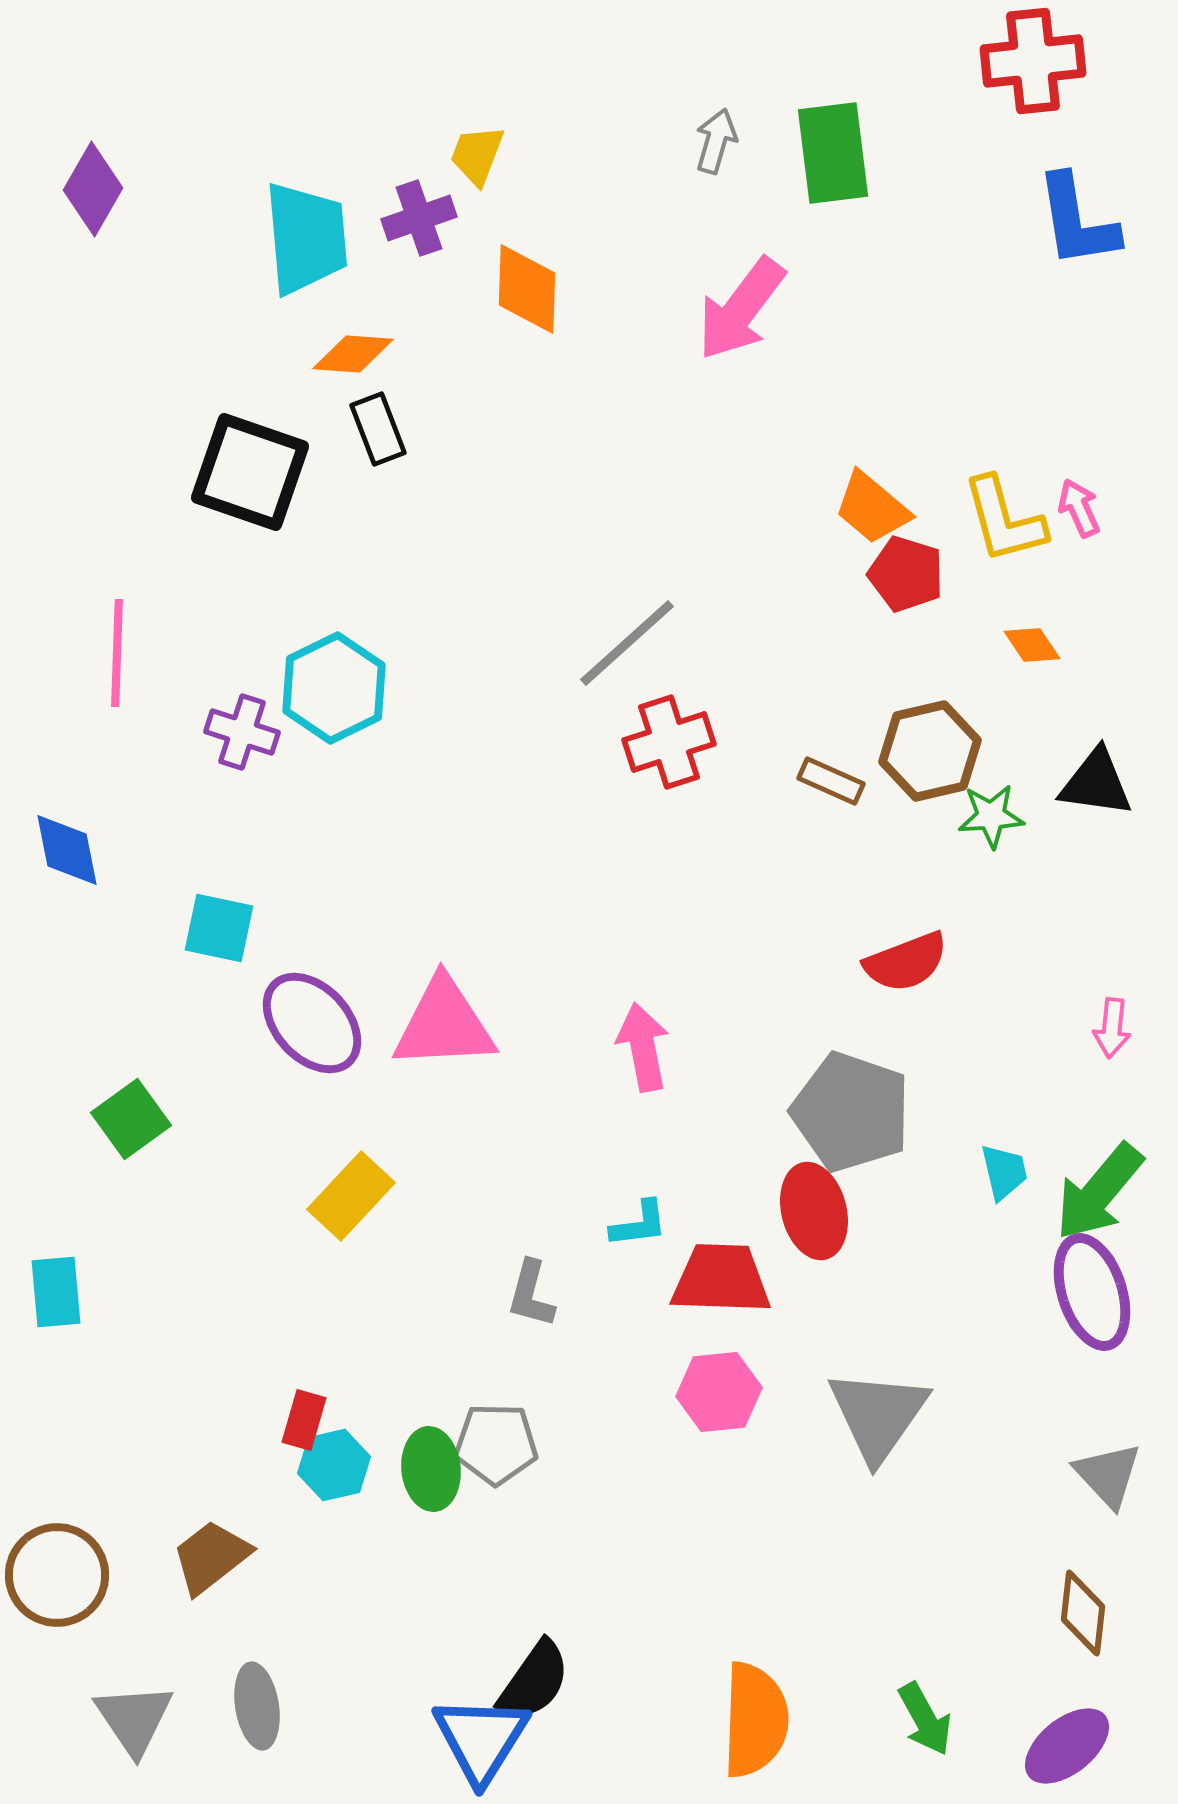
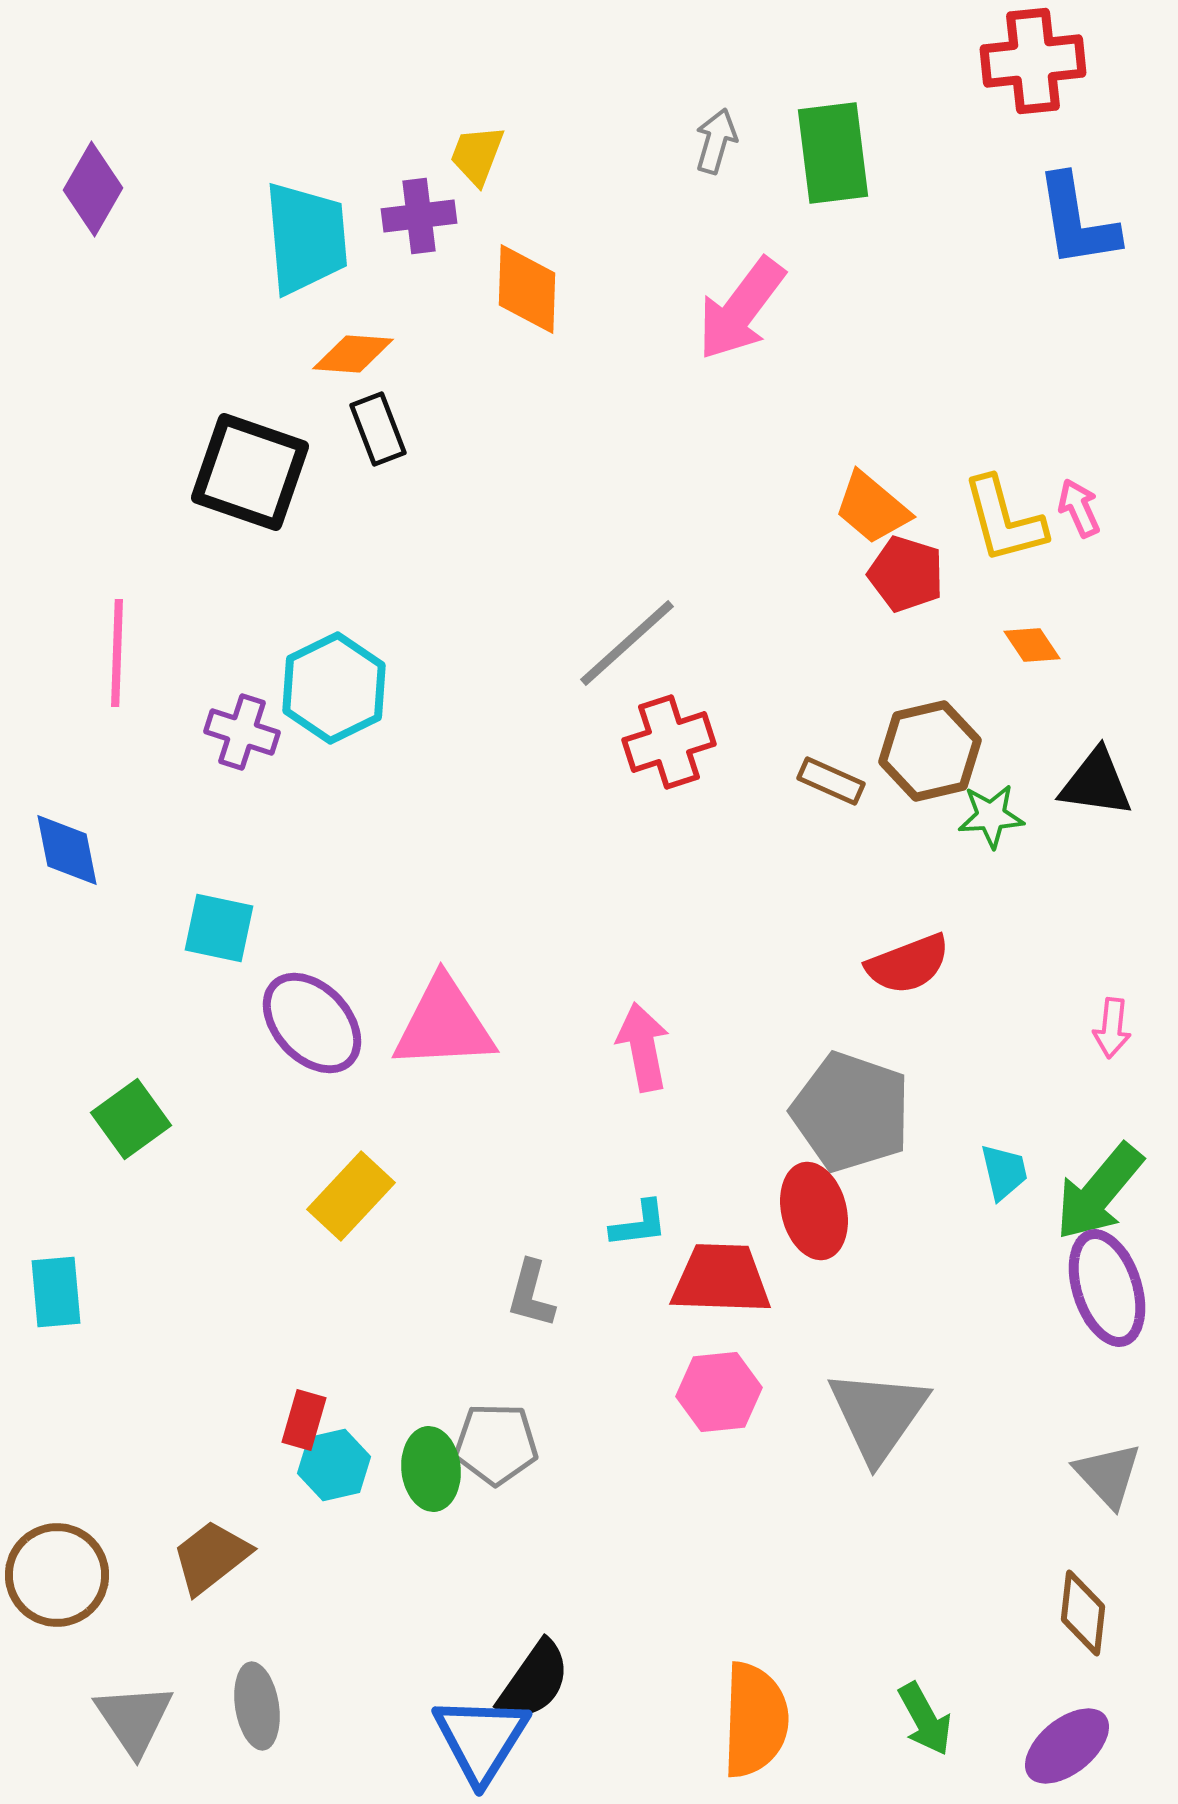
purple cross at (419, 218): moved 2 px up; rotated 12 degrees clockwise
red semicircle at (906, 962): moved 2 px right, 2 px down
purple ellipse at (1092, 1292): moved 15 px right, 4 px up
